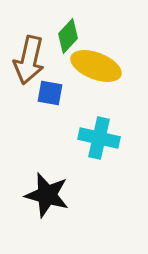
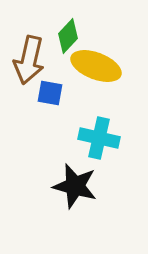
black star: moved 28 px right, 9 px up
